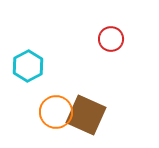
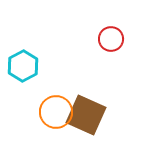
cyan hexagon: moved 5 px left
